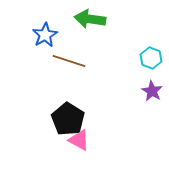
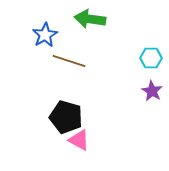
cyan hexagon: rotated 20 degrees counterclockwise
black pentagon: moved 2 px left, 2 px up; rotated 16 degrees counterclockwise
